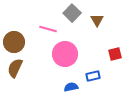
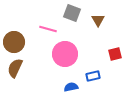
gray square: rotated 24 degrees counterclockwise
brown triangle: moved 1 px right
